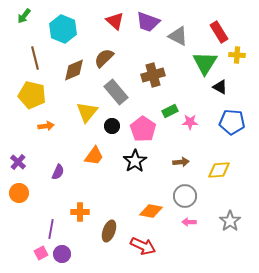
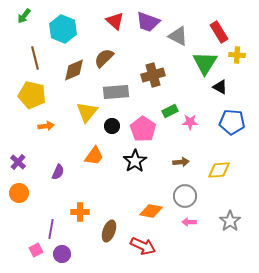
gray rectangle: rotated 55 degrees counterclockwise
pink square: moved 5 px left, 3 px up
